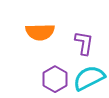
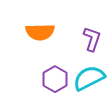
purple L-shape: moved 8 px right, 4 px up; rotated 10 degrees clockwise
